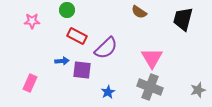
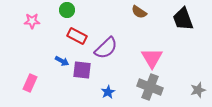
black trapezoid: rotated 35 degrees counterclockwise
blue arrow: rotated 32 degrees clockwise
